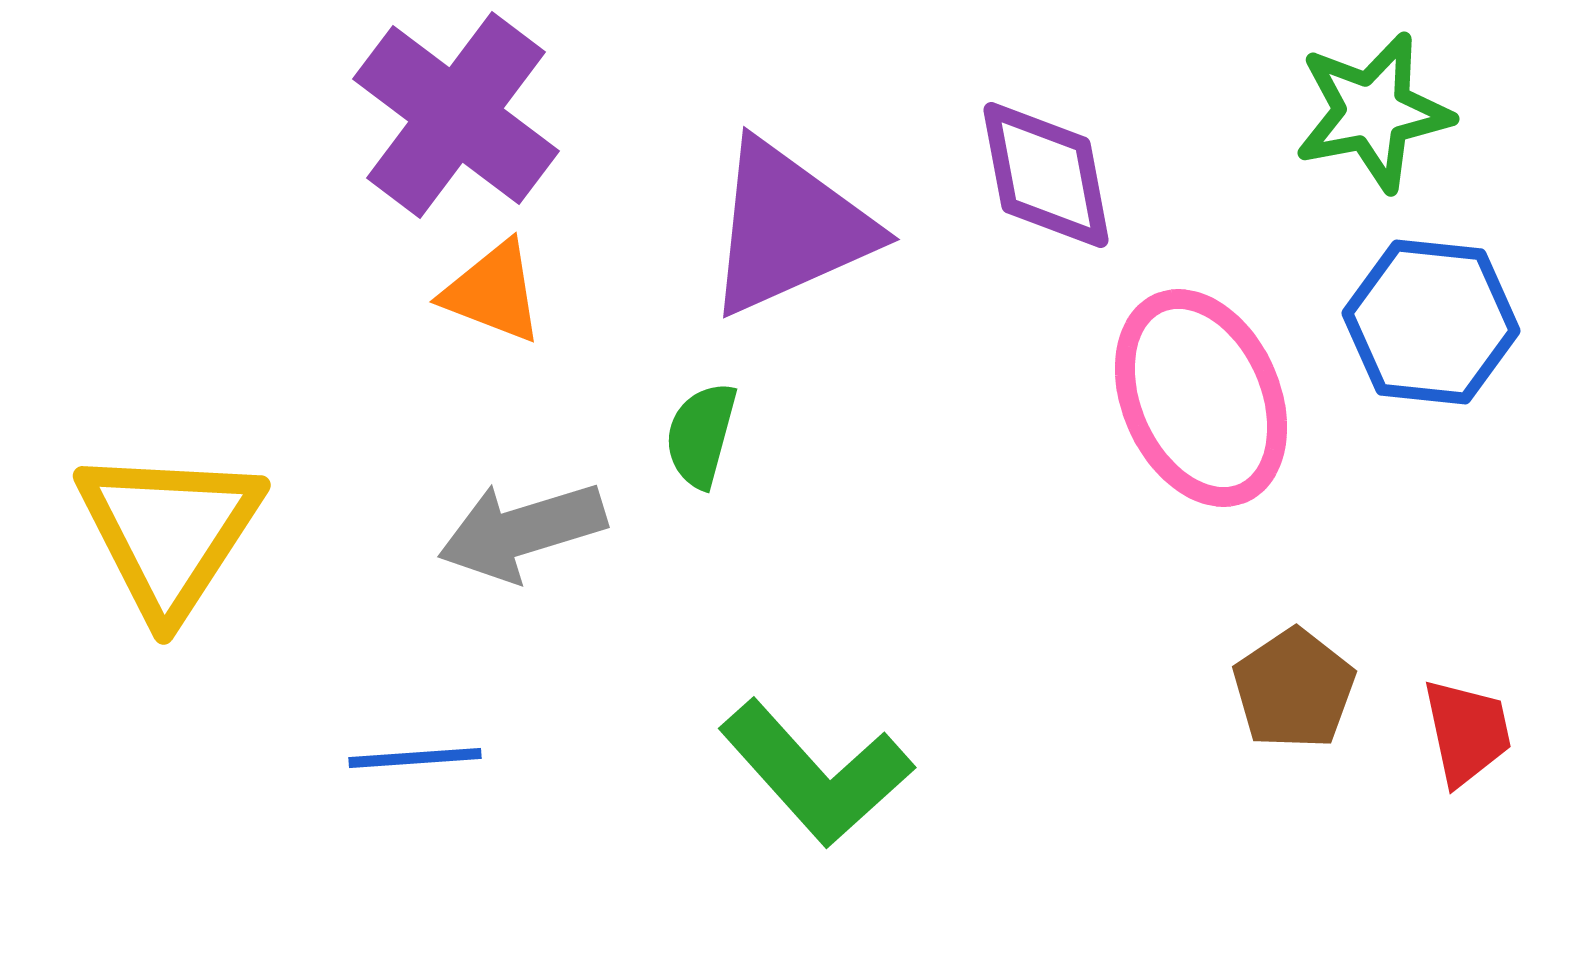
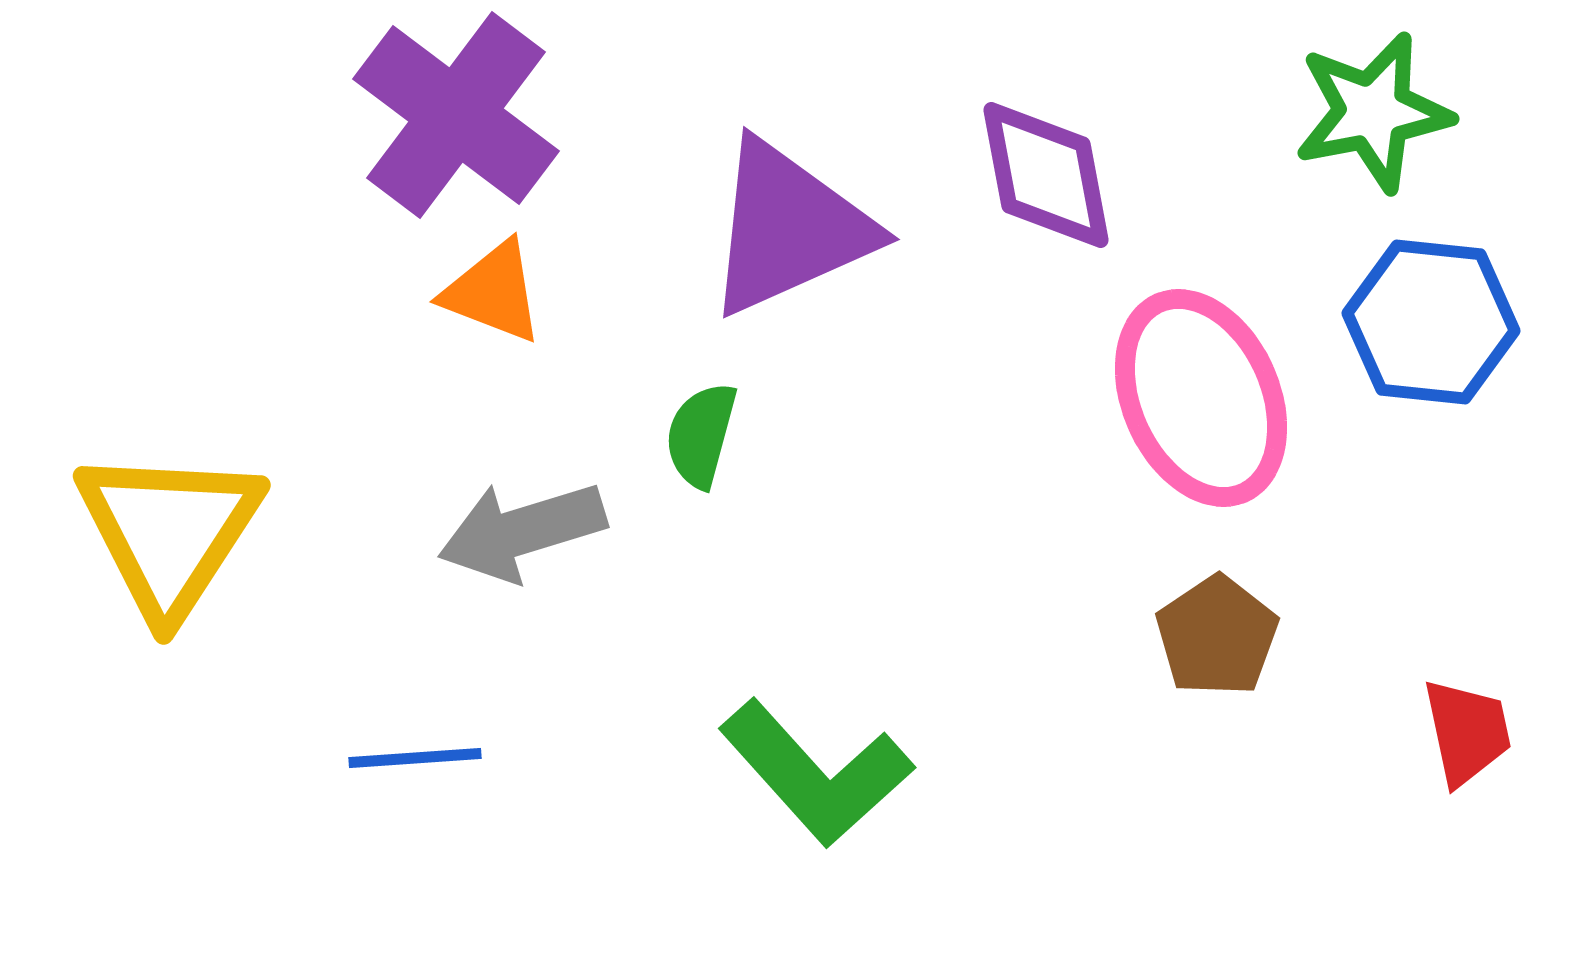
brown pentagon: moved 77 px left, 53 px up
